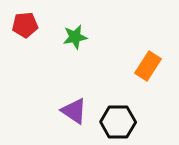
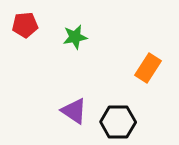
orange rectangle: moved 2 px down
